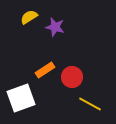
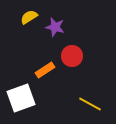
red circle: moved 21 px up
